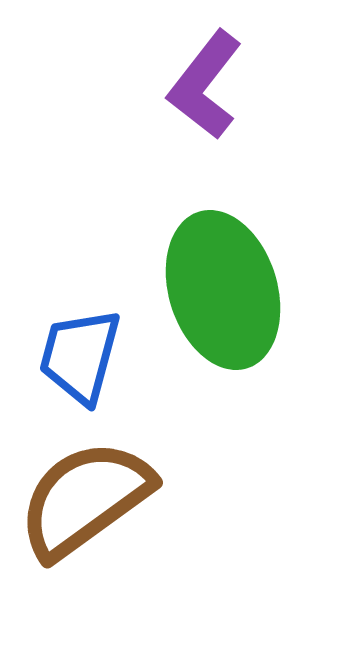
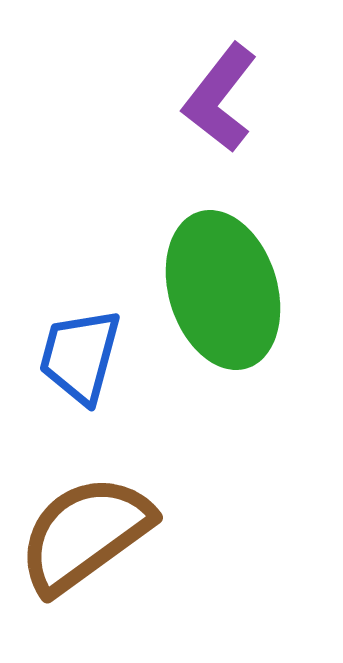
purple L-shape: moved 15 px right, 13 px down
brown semicircle: moved 35 px down
